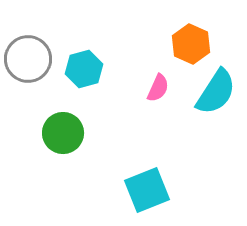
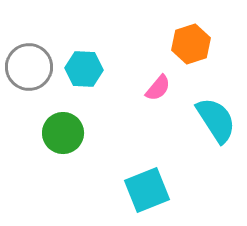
orange hexagon: rotated 18 degrees clockwise
gray circle: moved 1 px right, 8 px down
cyan hexagon: rotated 18 degrees clockwise
pink semicircle: rotated 16 degrees clockwise
cyan semicircle: moved 28 px down; rotated 66 degrees counterclockwise
